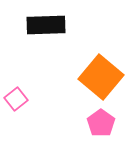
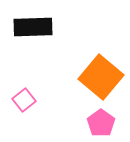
black rectangle: moved 13 px left, 2 px down
pink square: moved 8 px right, 1 px down
